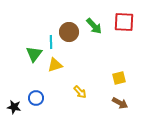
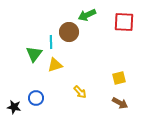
green arrow: moved 7 px left, 11 px up; rotated 108 degrees clockwise
